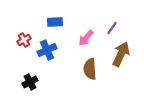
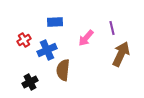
purple line: rotated 48 degrees counterclockwise
brown semicircle: moved 27 px left, 1 px down; rotated 10 degrees clockwise
